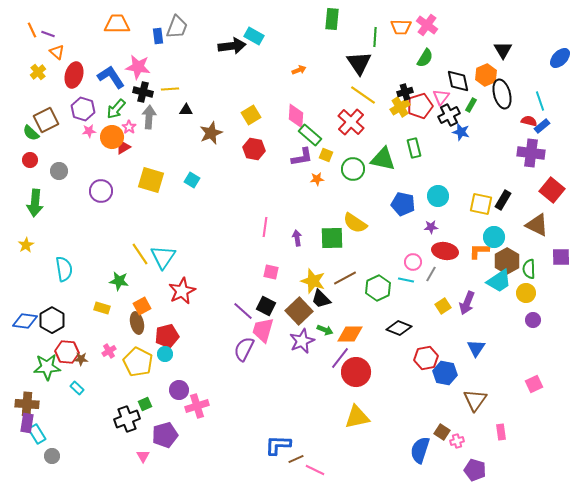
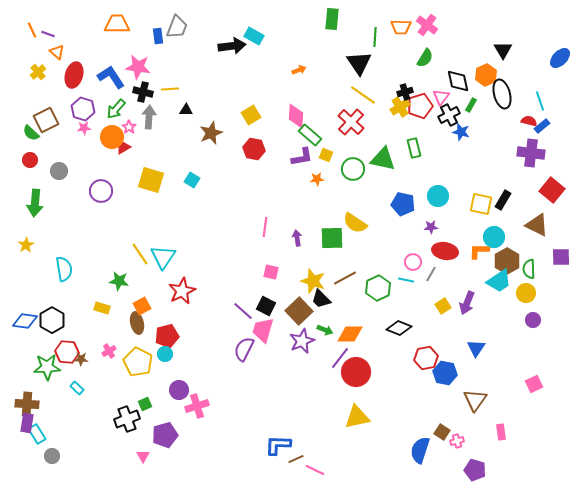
pink star at (89, 131): moved 5 px left, 3 px up
